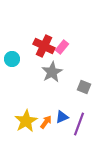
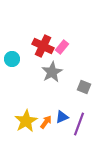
red cross: moved 1 px left
